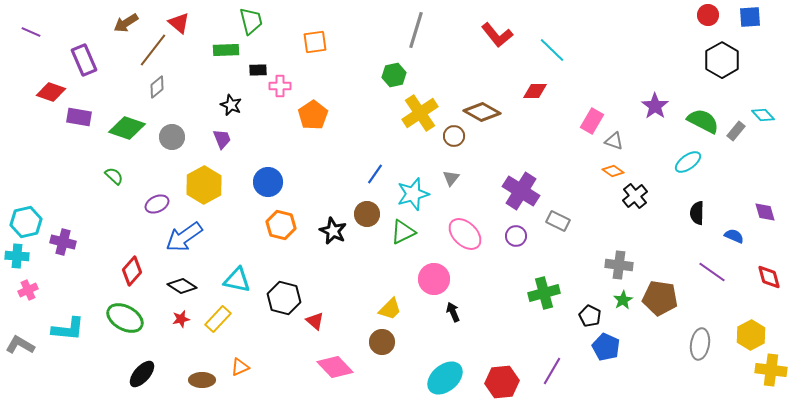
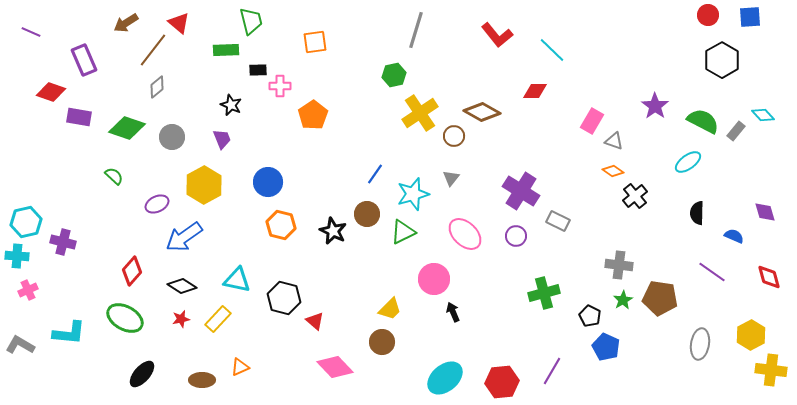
cyan L-shape at (68, 329): moved 1 px right, 4 px down
